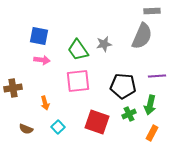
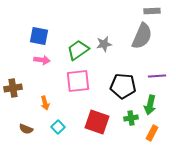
green trapezoid: rotated 90 degrees clockwise
green cross: moved 2 px right, 4 px down; rotated 16 degrees clockwise
